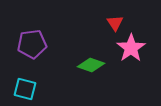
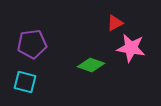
red triangle: rotated 36 degrees clockwise
pink star: rotated 28 degrees counterclockwise
cyan square: moved 7 px up
